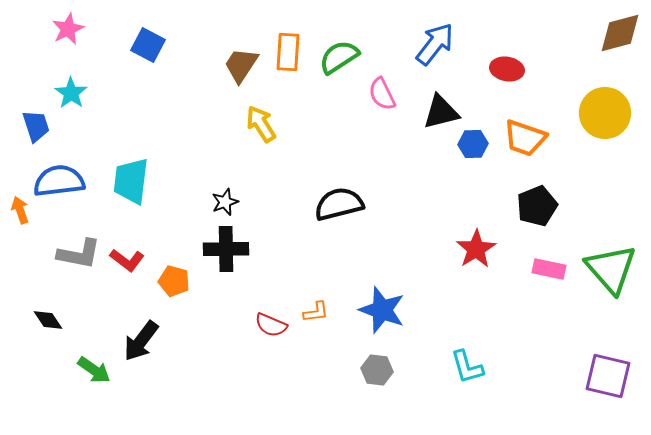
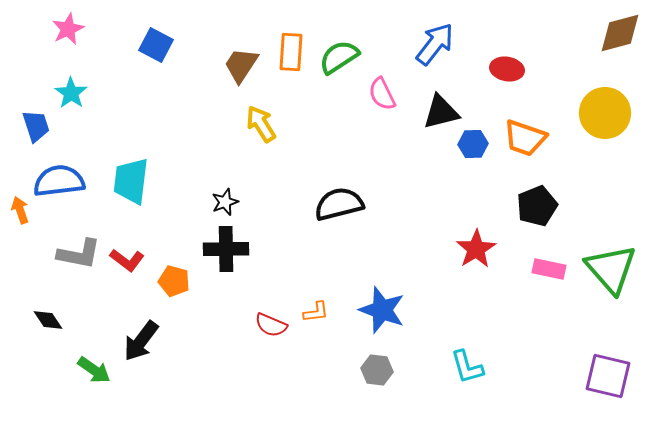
blue square: moved 8 px right
orange rectangle: moved 3 px right
